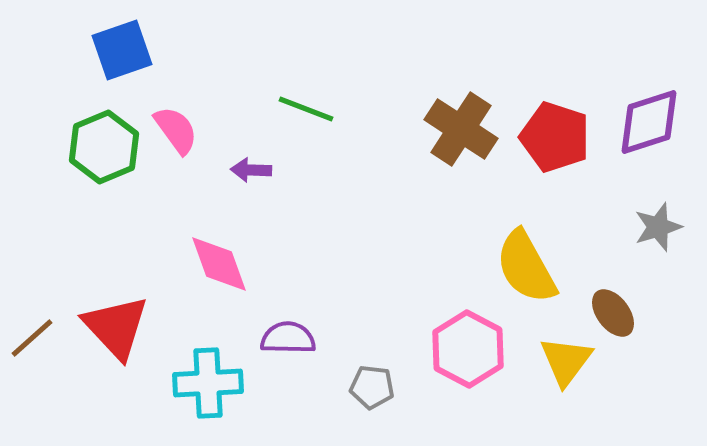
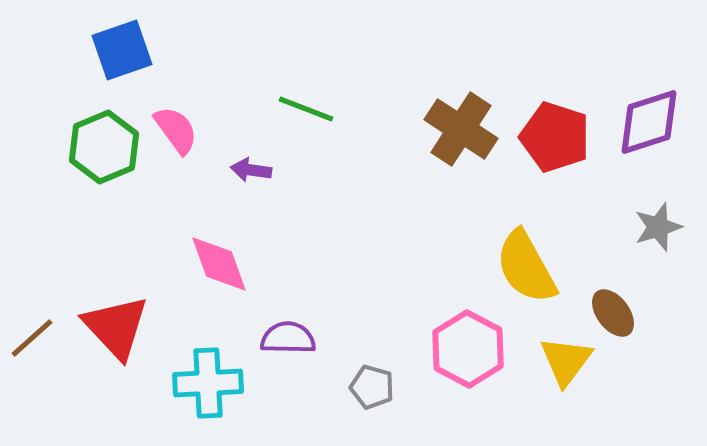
purple arrow: rotated 6 degrees clockwise
gray pentagon: rotated 9 degrees clockwise
